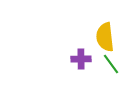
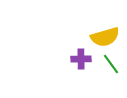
yellow semicircle: rotated 100 degrees counterclockwise
